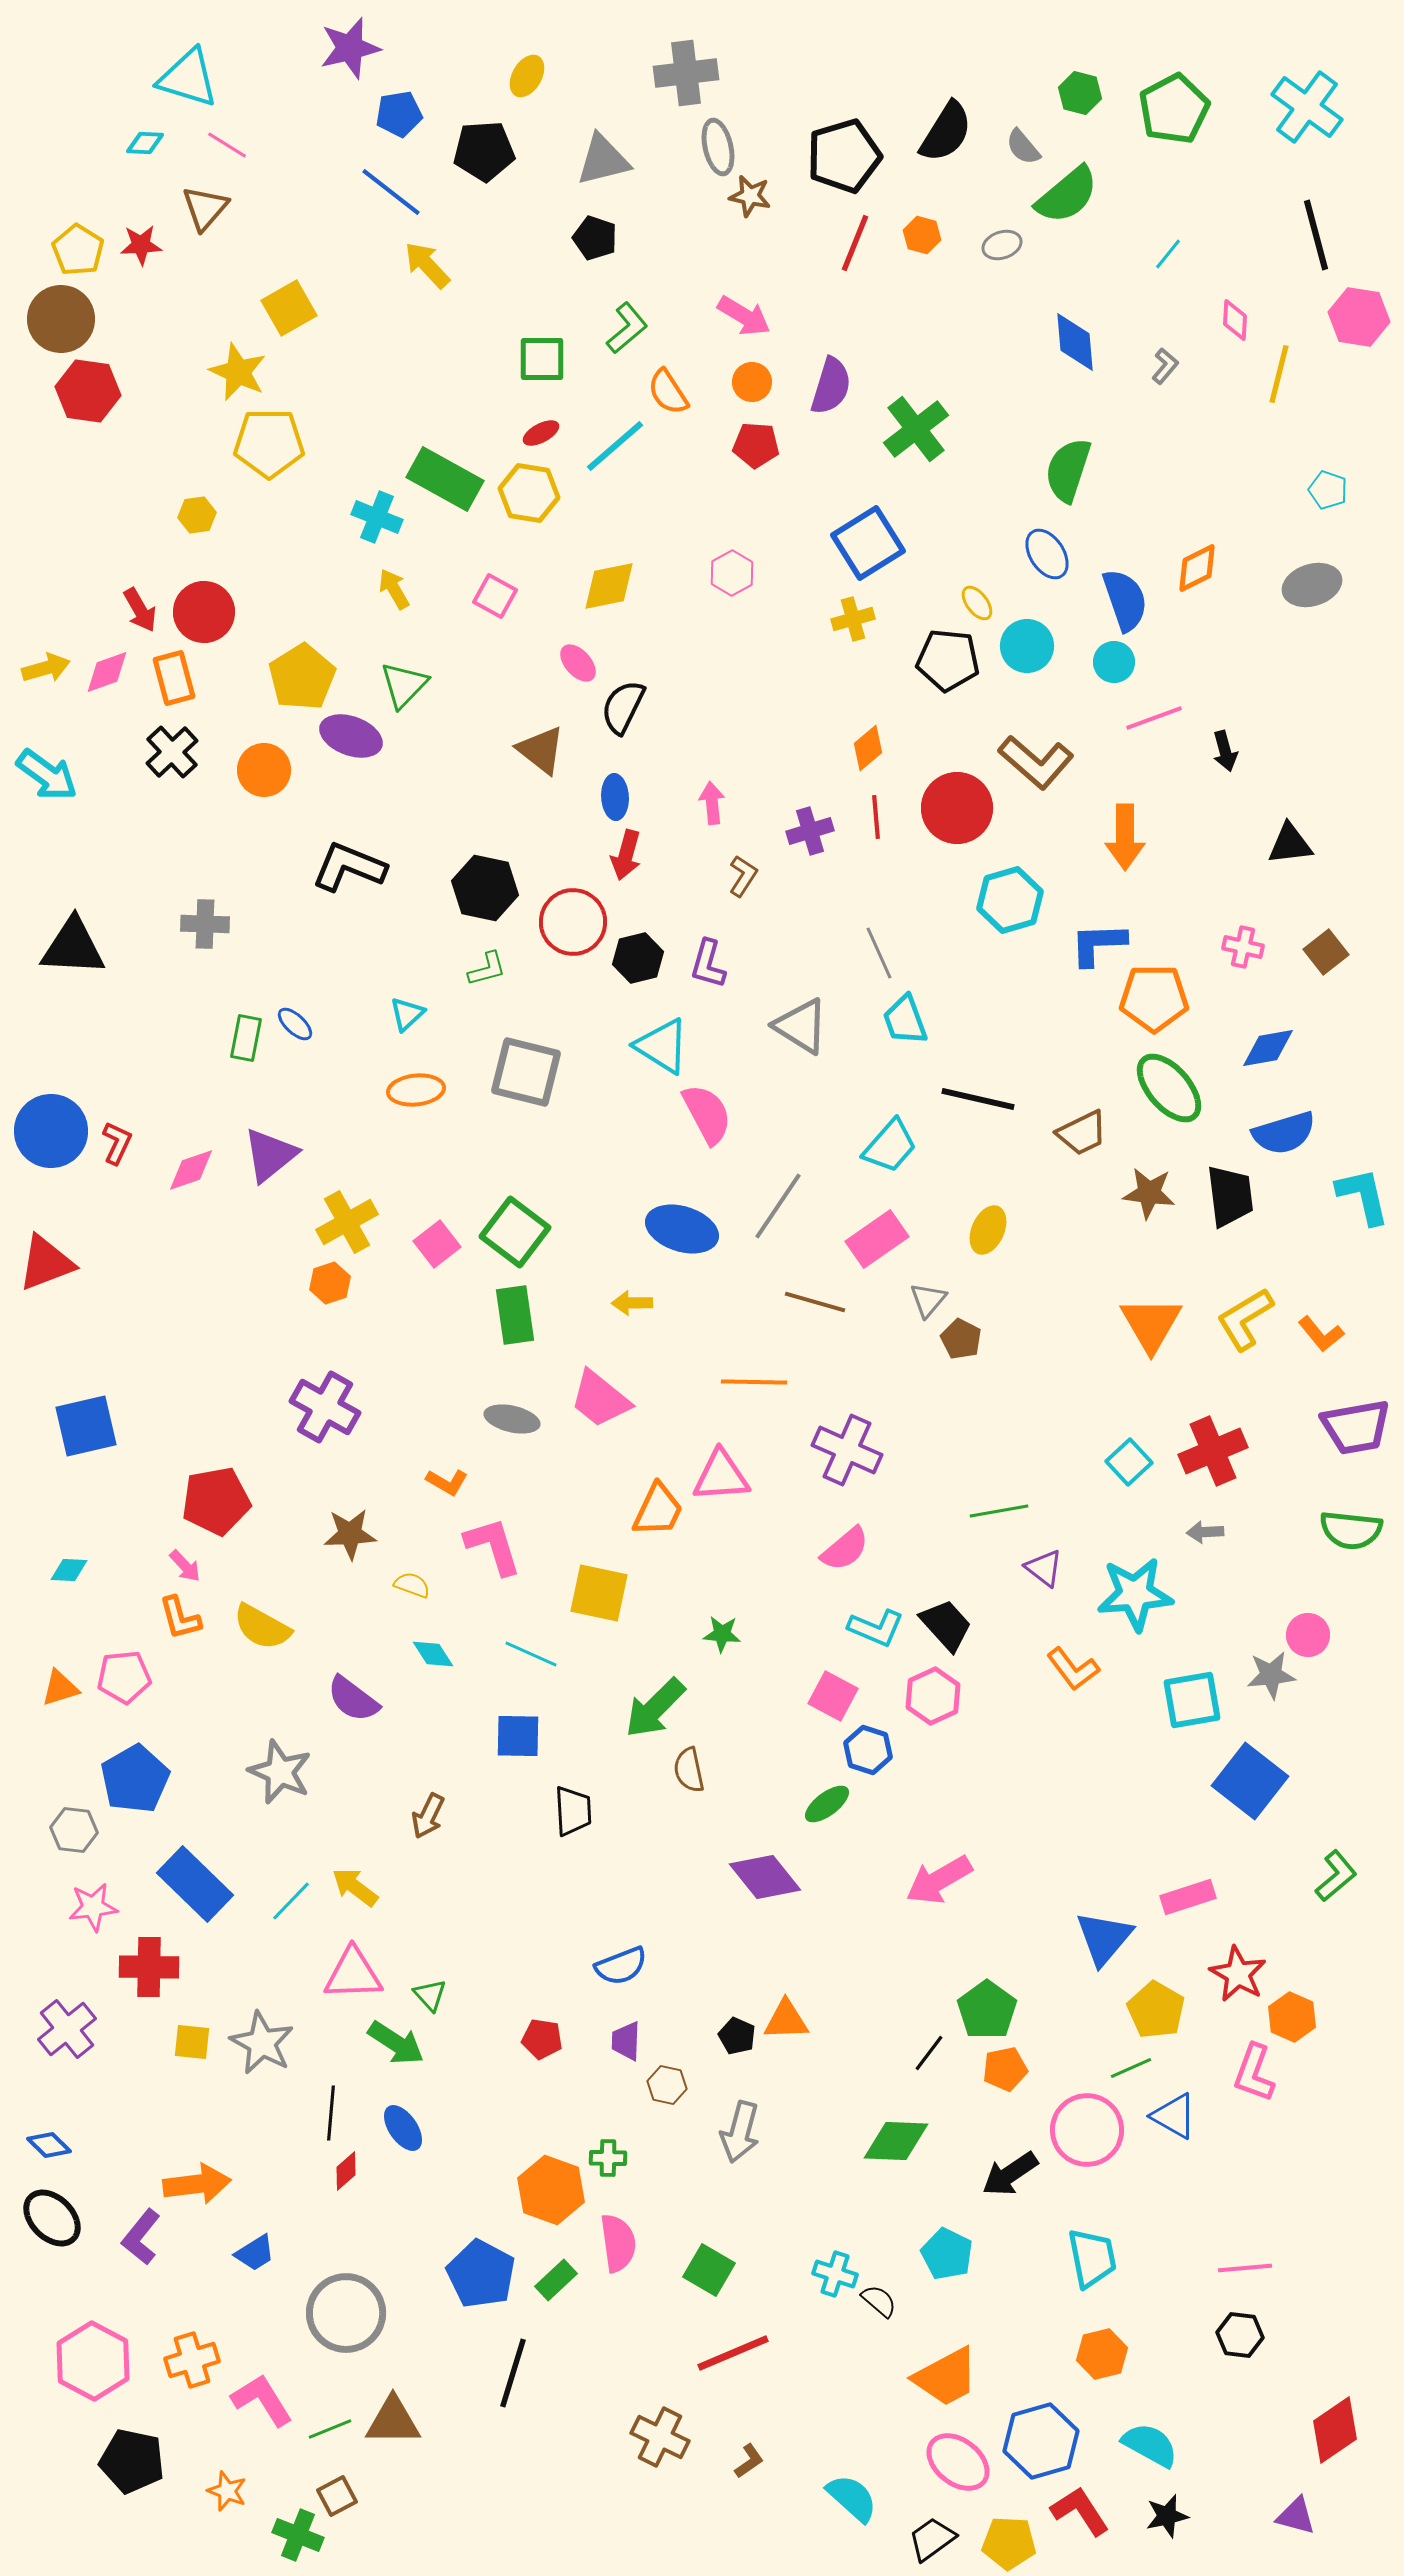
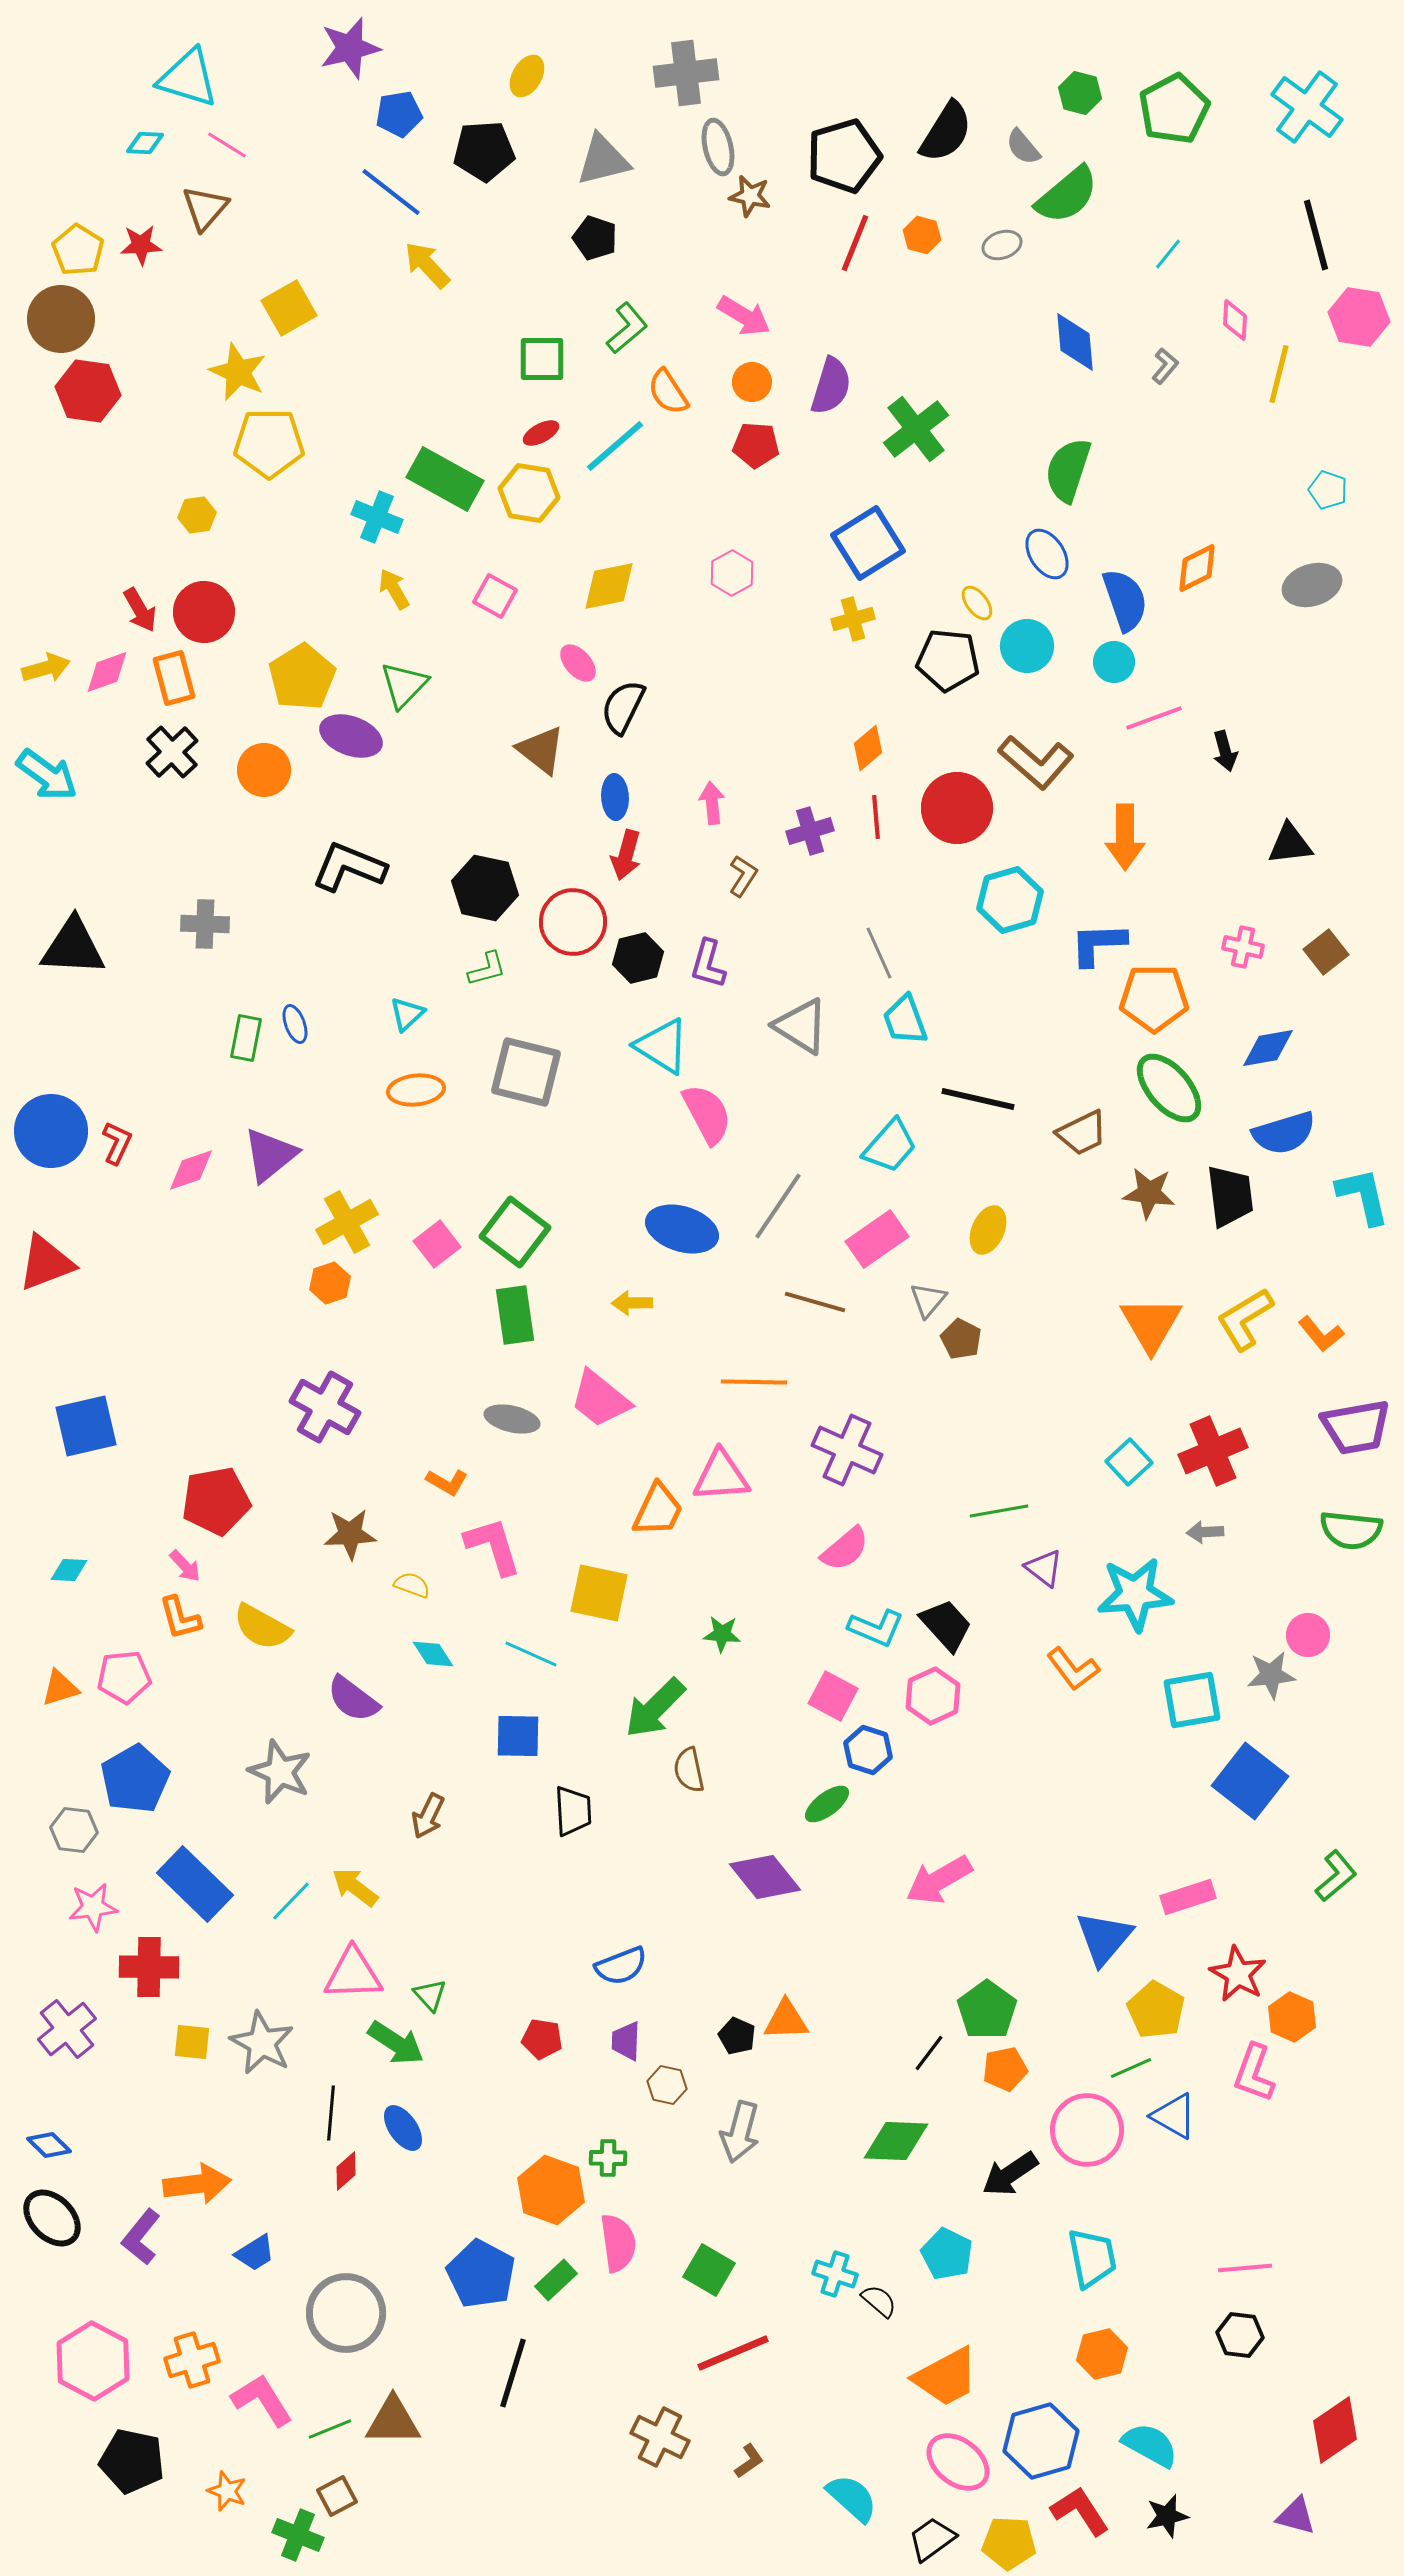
blue ellipse at (295, 1024): rotated 27 degrees clockwise
